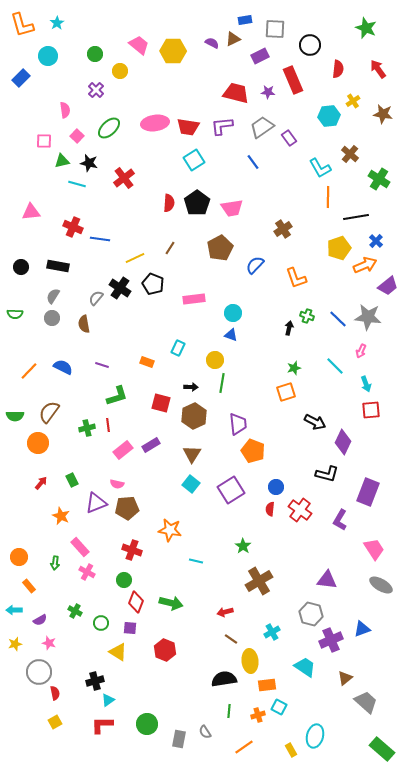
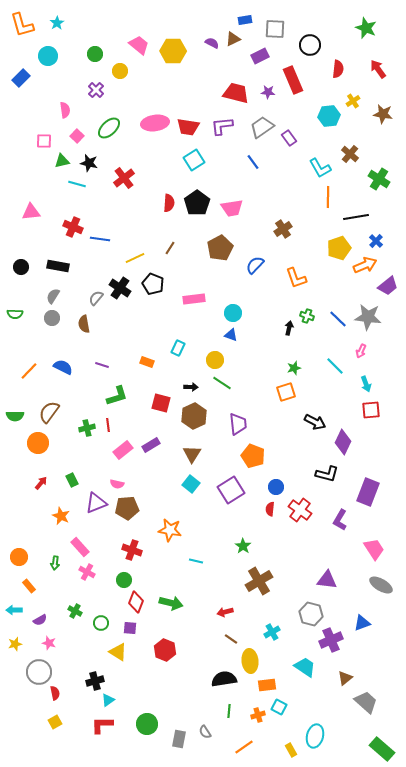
green line at (222, 383): rotated 66 degrees counterclockwise
orange pentagon at (253, 451): moved 5 px down
blue triangle at (362, 629): moved 6 px up
